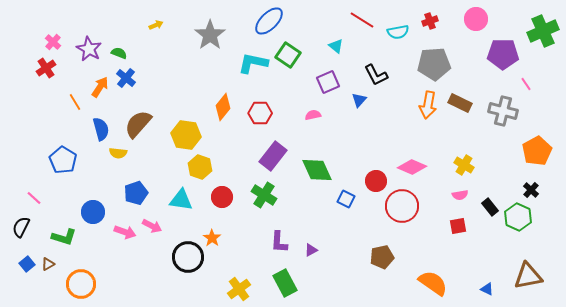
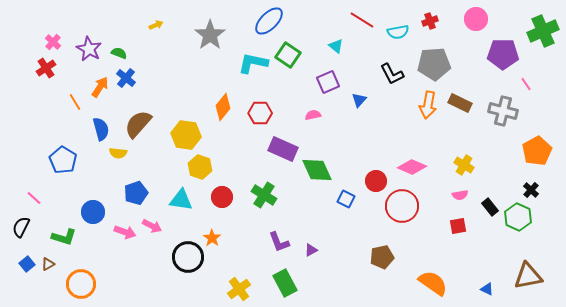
black L-shape at (376, 75): moved 16 px right, 1 px up
purple rectangle at (273, 156): moved 10 px right, 7 px up; rotated 76 degrees clockwise
purple L-shape at (279, 242): rotated 25 degrees counterclockwise
